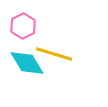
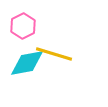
cyan diamond: rotated 69 degrees counterclockwise
